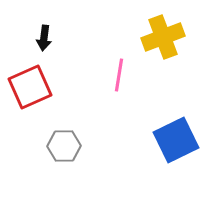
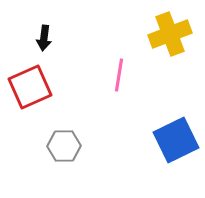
yellow cross: moved 7 px right, 3 px up
